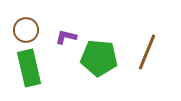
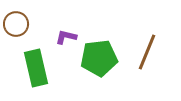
brown circle: moved 10 px left, 6 px up
green pentagon: rotated 12 degrees counterclockwise
green rectangle: moved 7 px right
